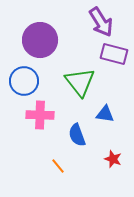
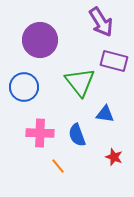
purple rectangle: moved 7 px down
blue circle: moved 6 px down
pink cross: moved 18 px down
red star: moved 1 px right, 2 px up
